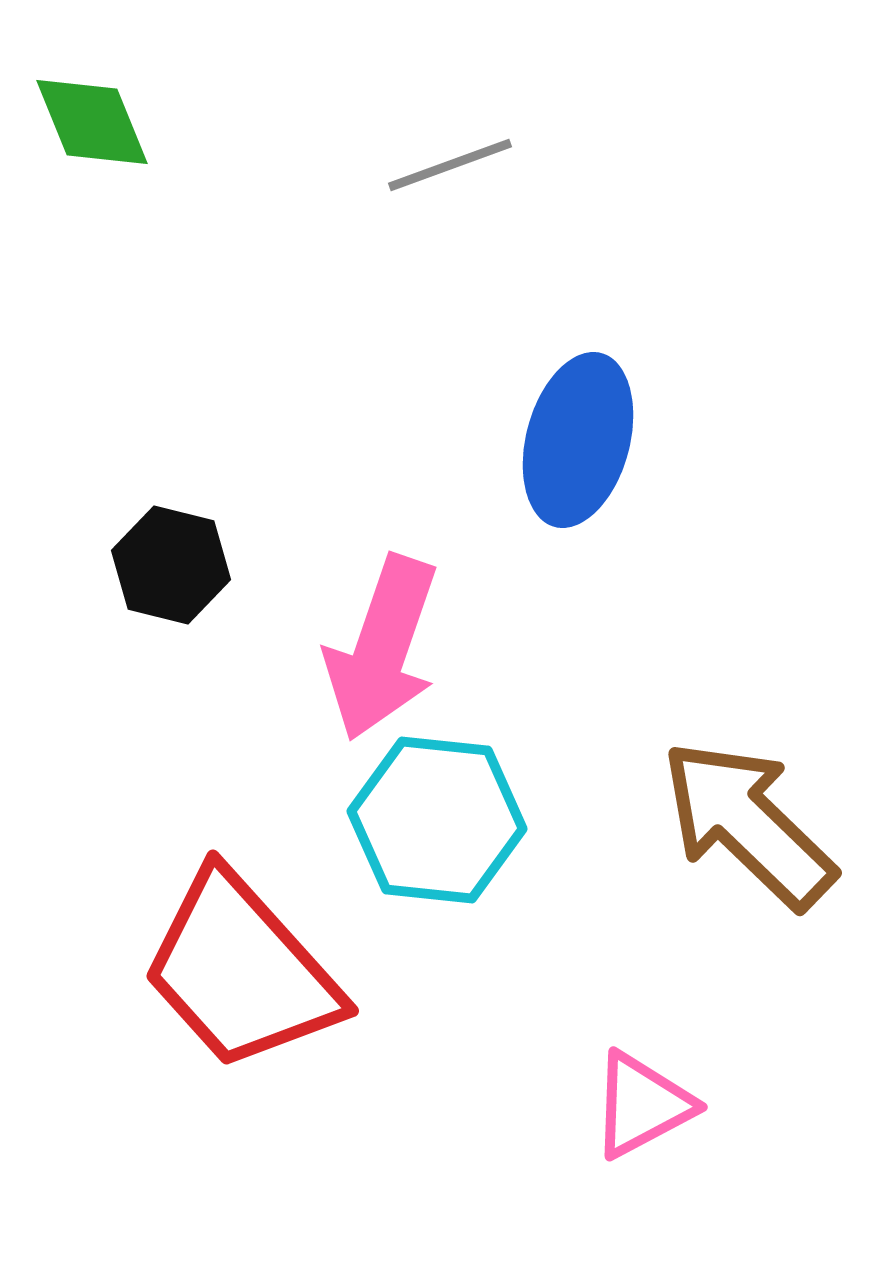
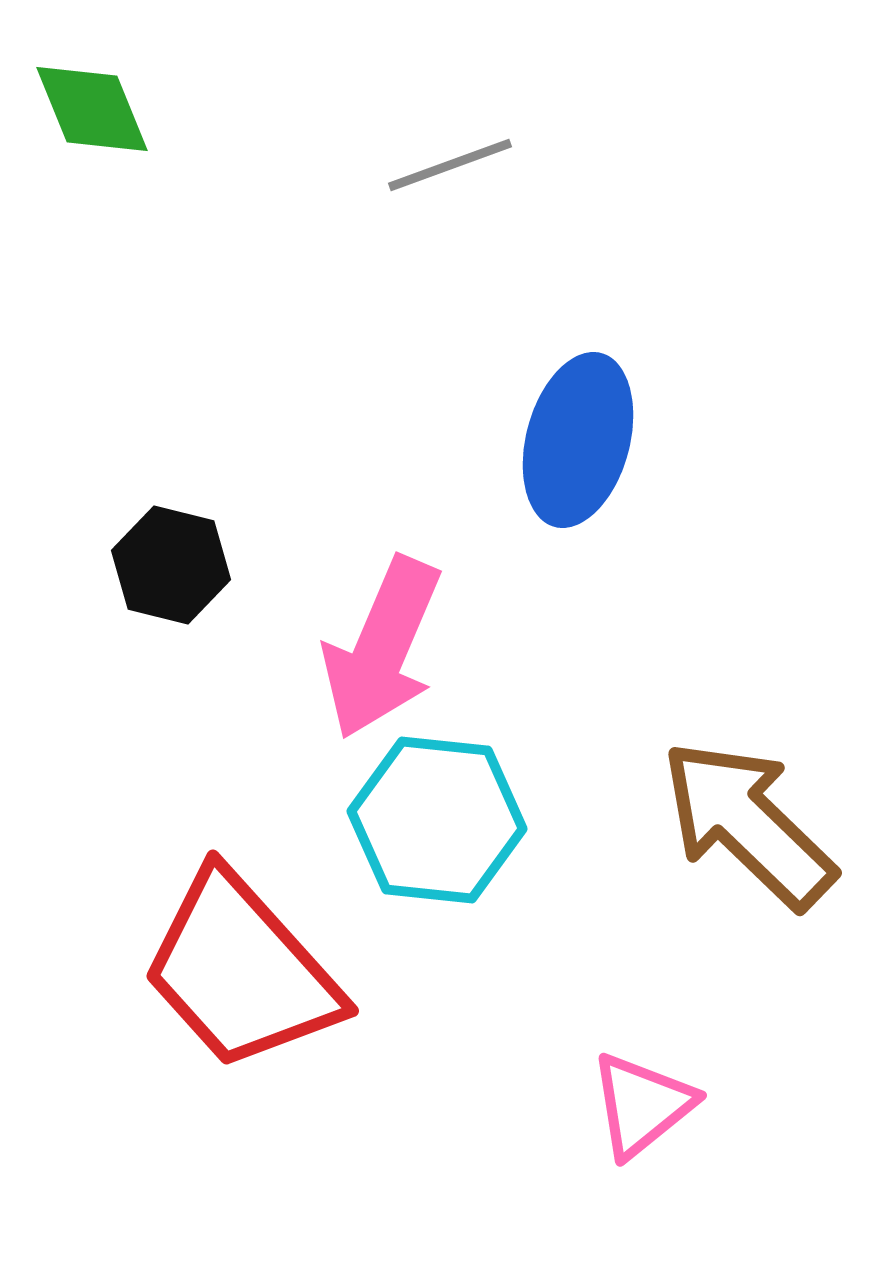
green diamond: moved 13 px up
pink arrow: rotated 4 degrees clockwise
pink triangle: rotated 11 degrees counterclockwise
